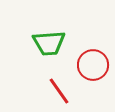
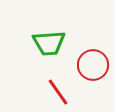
red line: moved 1 px left, 1 px down
